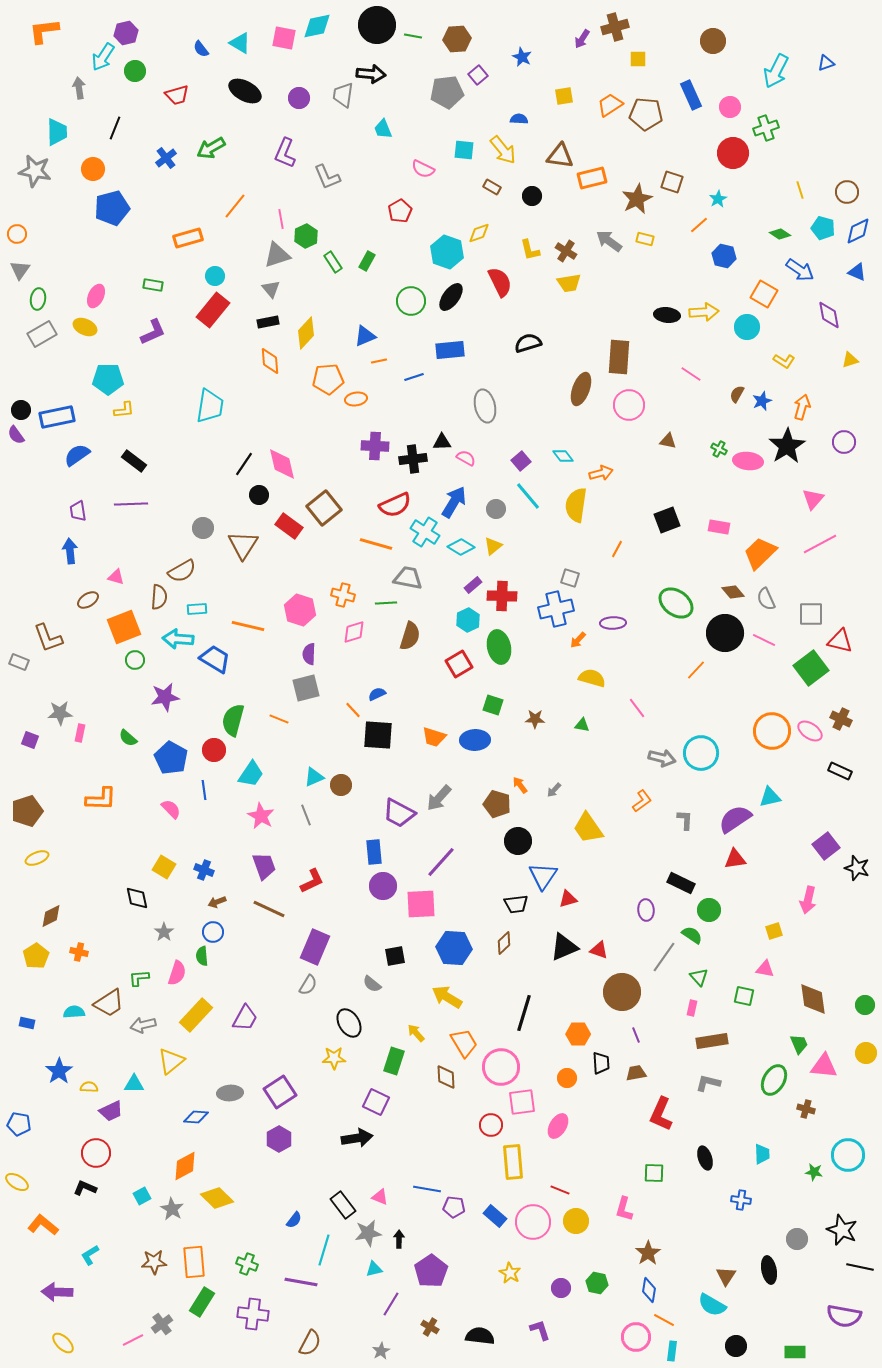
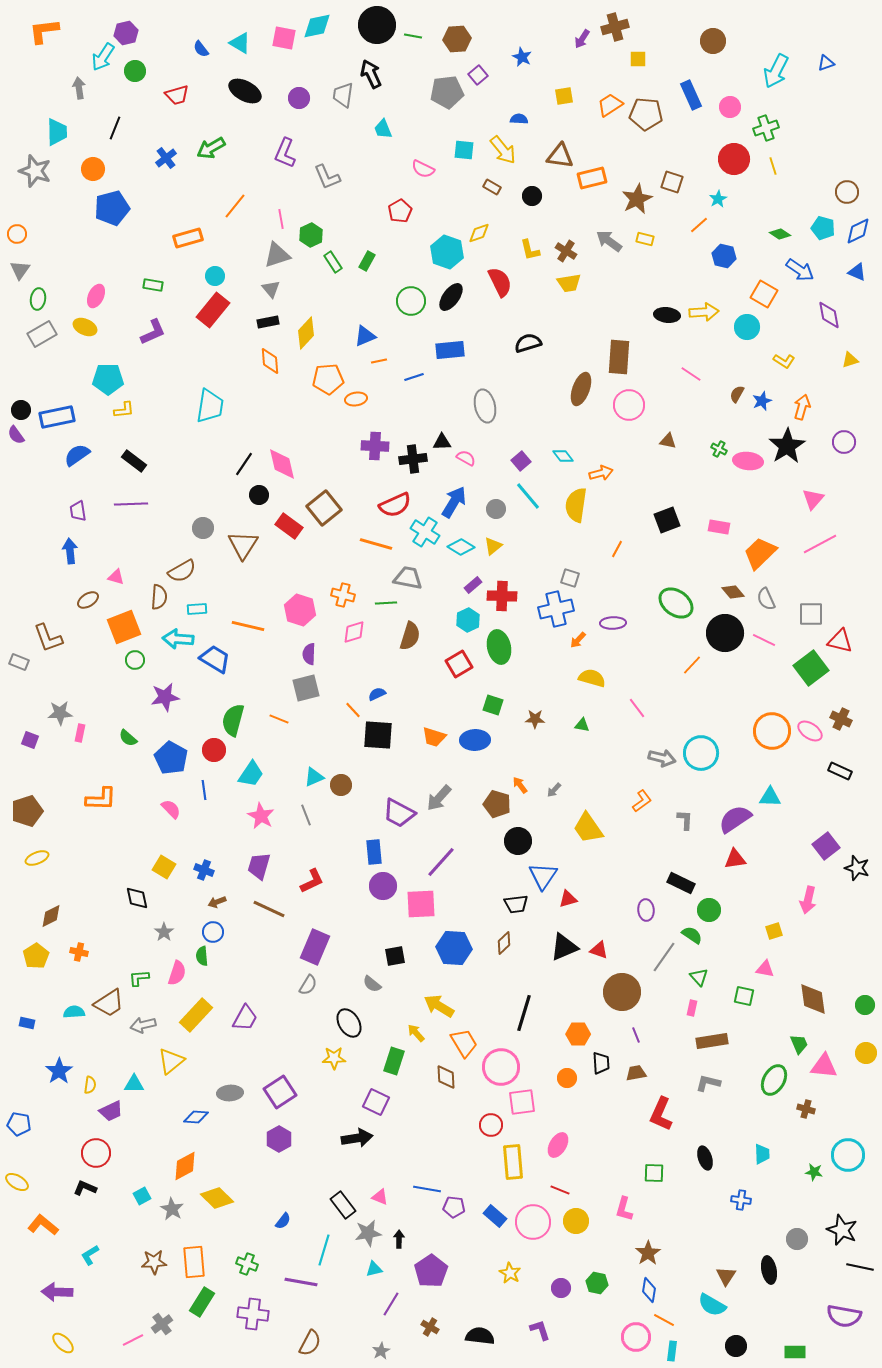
black arrow at (371, 74): rotated 120 degrees counterclockwise
red circle at (733, 153): moved 1 px right, 6 px down
gray star at (35, 171): rotated 8 degrees clockwise
yellow line at (800, 190): moved 27 px left, 24 px up
green hexagon at (306, 236): moved 5 px right, 1 px up
orange line at (696, 670): moved 4 px left, 5 px up
cyan triangle at (770, 797): rotated 15 degrees clockwise
purple trapezoid at (264, 866): moved 5 px left; rotated 144 degrees counterclockwise
yellow arrow at (447, 997): moved 8 px left, 9 px down
yellow semicircle at (89, 1087): moved 1 px right, 2 px up; rotated 96 degrees clockwise
pink ellipse at (558, 1126): moved 19 px down
blue semicircle at (294, 1220): moved 11 px left, 1 px down
